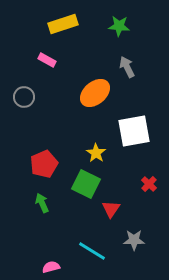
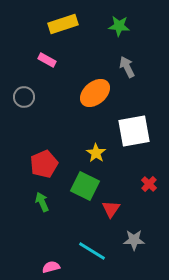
green square: moved 1 px left, 2 px down
green arrow: moved 1 px up
